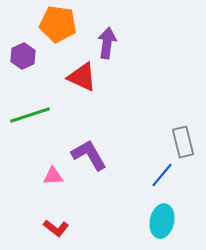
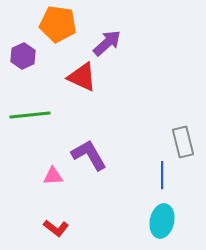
purple arrow: rotated 40 degrees clockwise
green line: rotated 12 degrees clockwise
blue line: rotated 40 degrees counterclockwise
